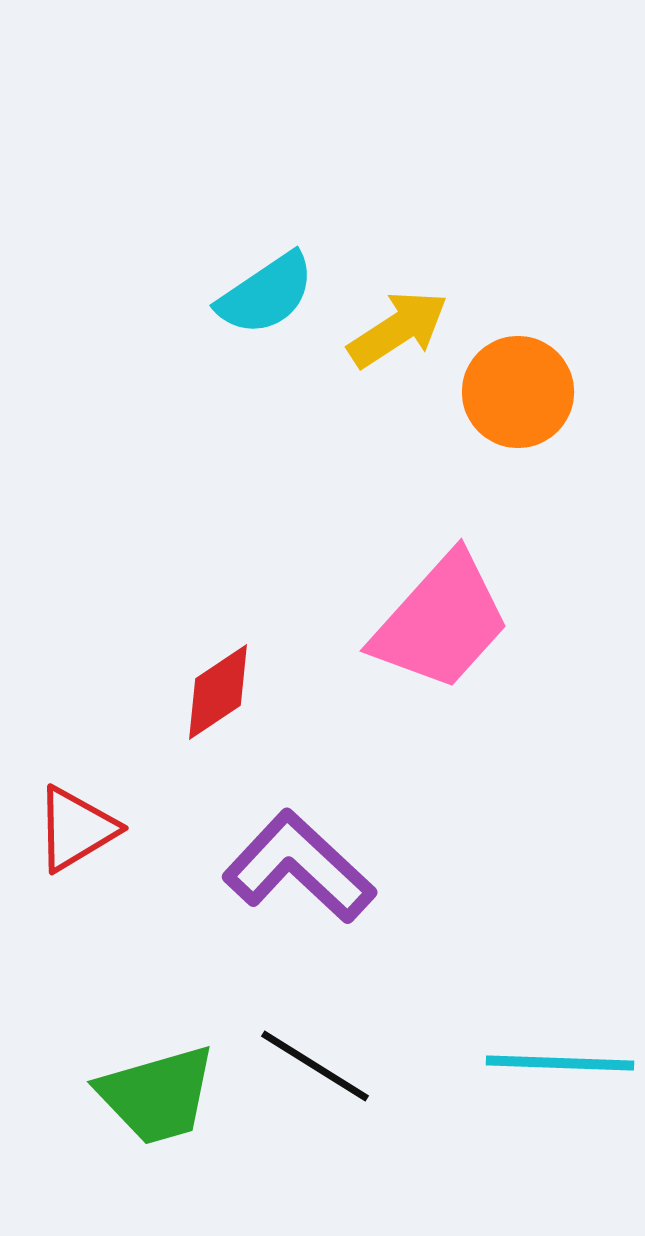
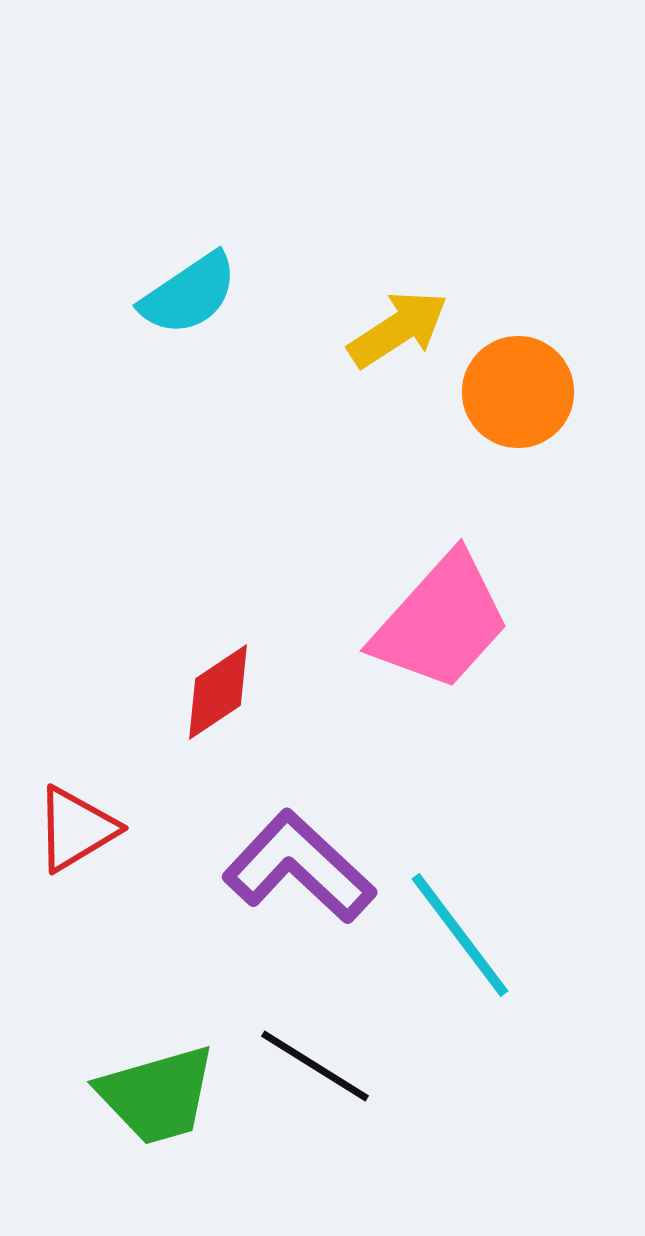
cyan semicircle: moved 77 px left
cyan line: moved 100 px left, 128 px up; rotated 51 degrees clockwise
